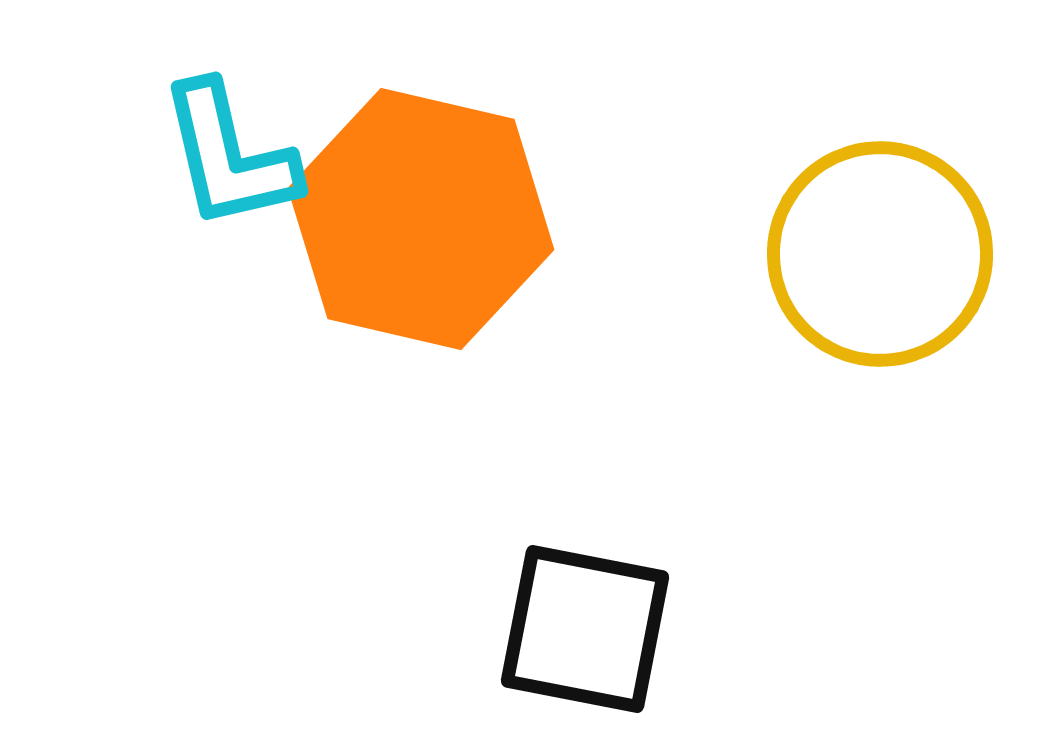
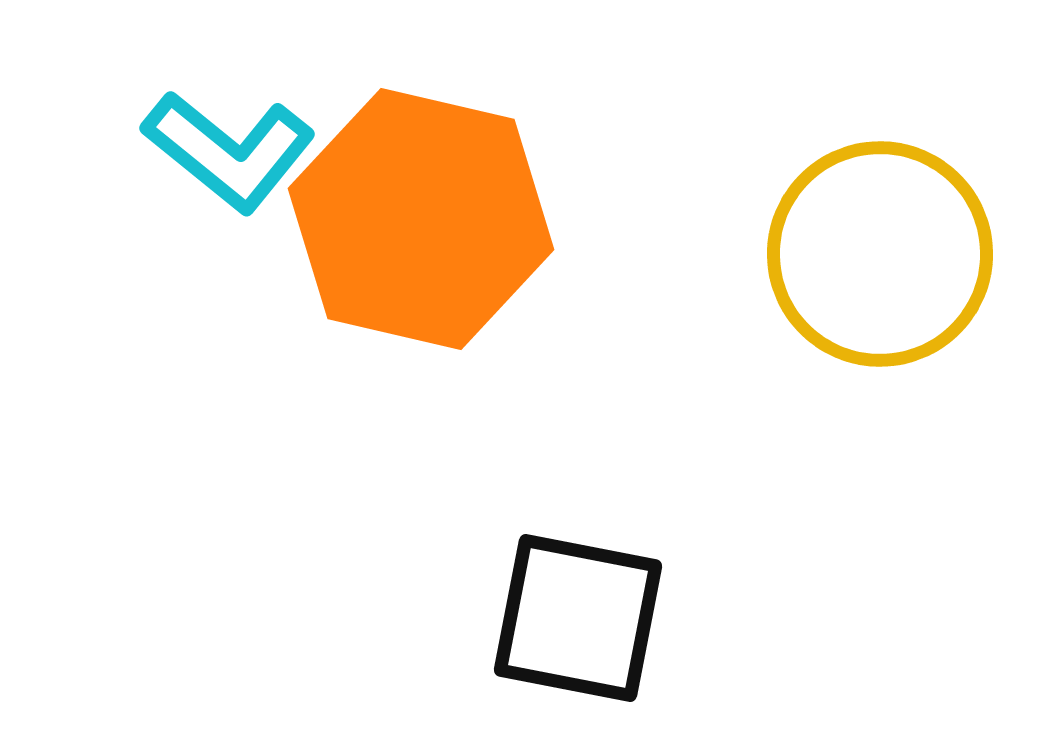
cyan L-shape: moved 5 px up; rotated 38 degrees counterclockwise
black square: moved 7 px left, 11 px up
